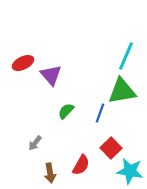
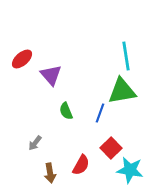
cyan line: rotated 32 degrees counterclockwise
red ellipse: moved 1 px left, 4 px up; rotated 15 degrees counterclockwise
green semicircle: rotated 66 degrees counterclockwise
cyan star: moved 1 px up
